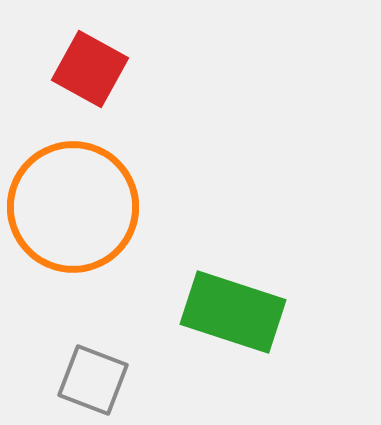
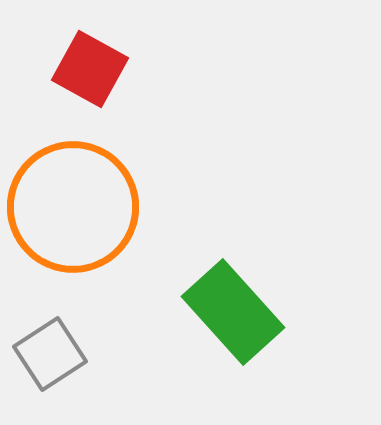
green rectangle: rotated 30 degrees clockwise
gray square: moved 43 px left, 26 px up; rotated 36 degrees clockwise
